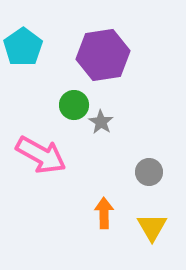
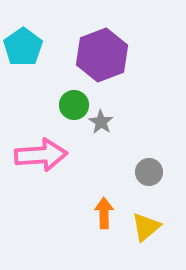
purple hexagon: moved 1 px left; rotated 12 degrees counterclockwise
pink arrow: rotated 33 degrees counterclockwise
yellow triangle: moved 6 px left; rotated 20 degrees clockwise
